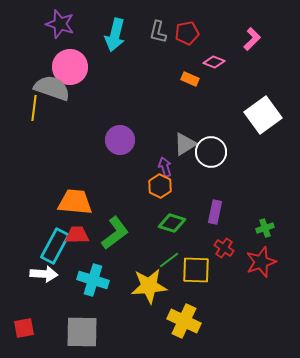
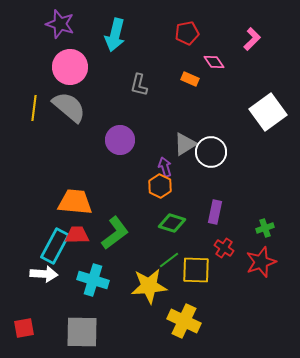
gray L-shape: moved 19 px left, 53 px down
pink diamond: rotated 35 degrees clockwise
gray semicircle: moved 17 px right, 19 px down; rotated 21 degrees clockwise
white square: moved 5 px right, 3 px up
